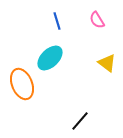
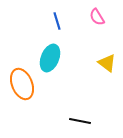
pink semicircle: moved 3 px up
cyan ellipse: rotated 24 degrees counterclockwise
black line: rotated 60 degrees clockwise
